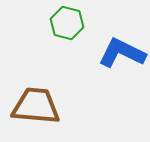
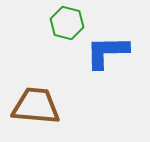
blue L-shape: moved 15 px left, 1 px up; rotated 27 degrees counterclockwise
